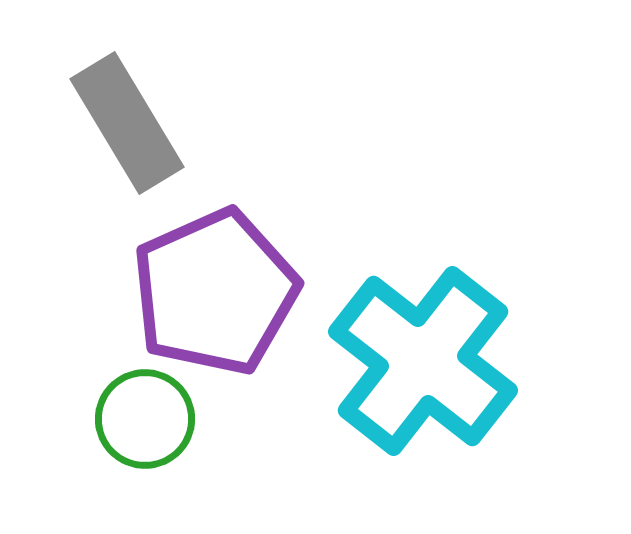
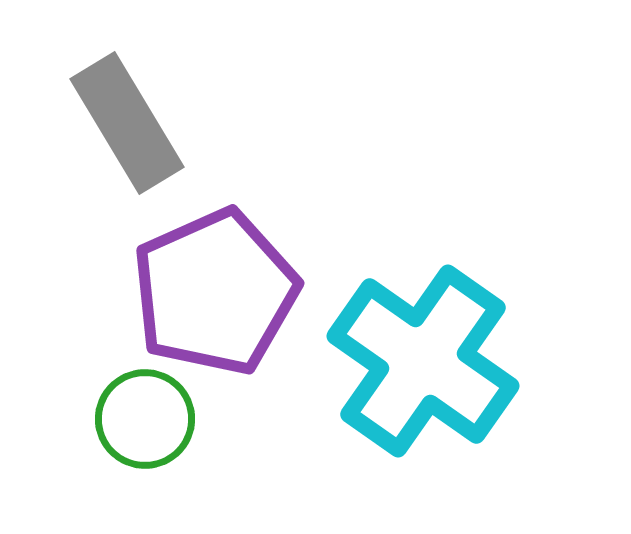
cyan cross: rotated 3 degrees counterclockwise
